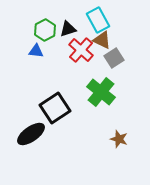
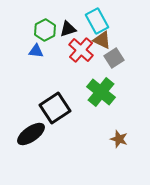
cyan rectangle: moved 1 px left, 1 px down
